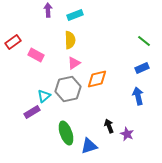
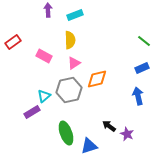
pink rectangle: moved 8 px right, 1 px down
gray hexagon: moved 1 px right, 1 px down
black arrow: rotated 32 degrees counterclockwise
